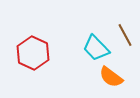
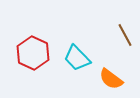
cyan trapezoid: moved 19 px left, 10 px down
orange semicircle: moved 2 px down
